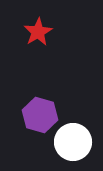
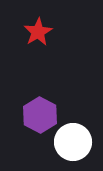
purple hexagon: rotated 12 degrees clockwise
